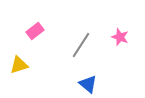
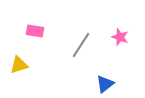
pink rectangle: rotated 48 degrees clockwise
blue triangle: moved 17 px right; rotated 42 degrees clockwise
